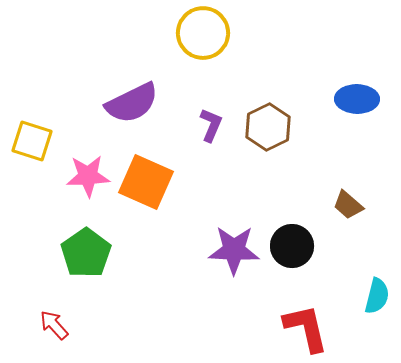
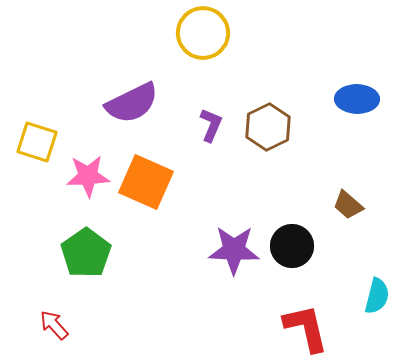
yellow square: moved 5 px right, 1 px down
